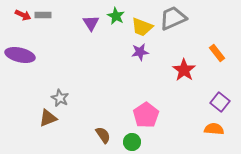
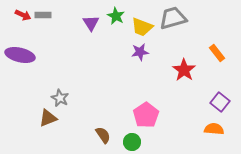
gray trapezoid: rotated 8 degrees clockwise
